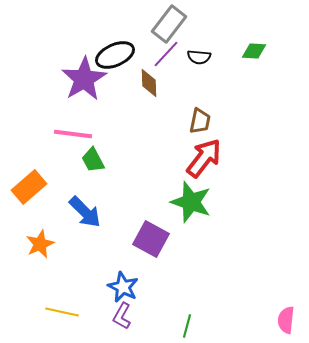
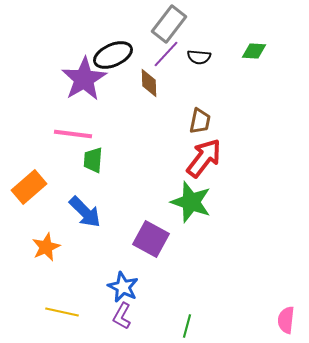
black ellipse: moved 2 px left
green trapezoid: rotated 32 degrees clockwise
orange star: moved 6 px right, 3 px down
